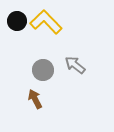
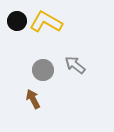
yellow L-shape: rotated 16 degrees counterclockwise
brown arrow: moved 2 px left
